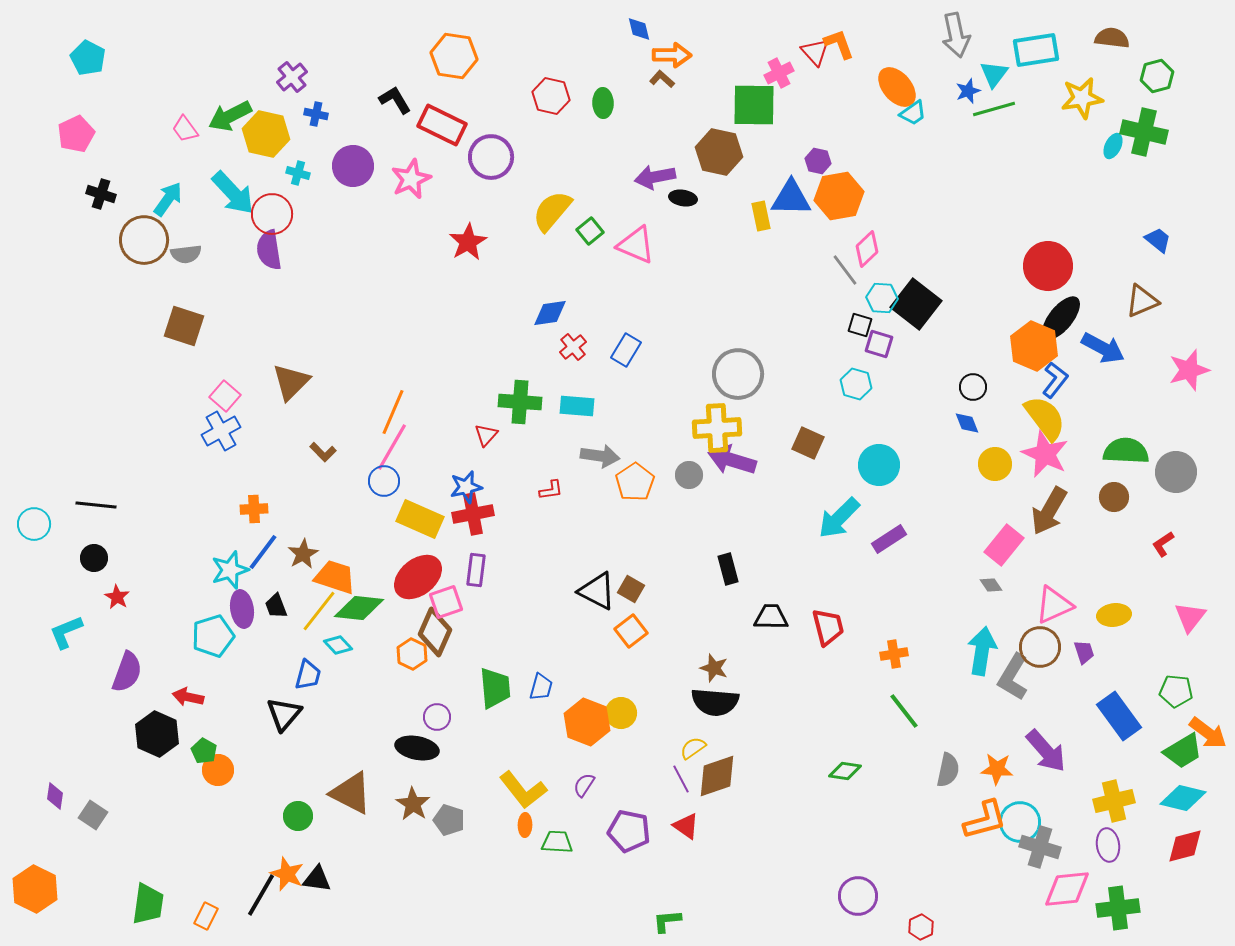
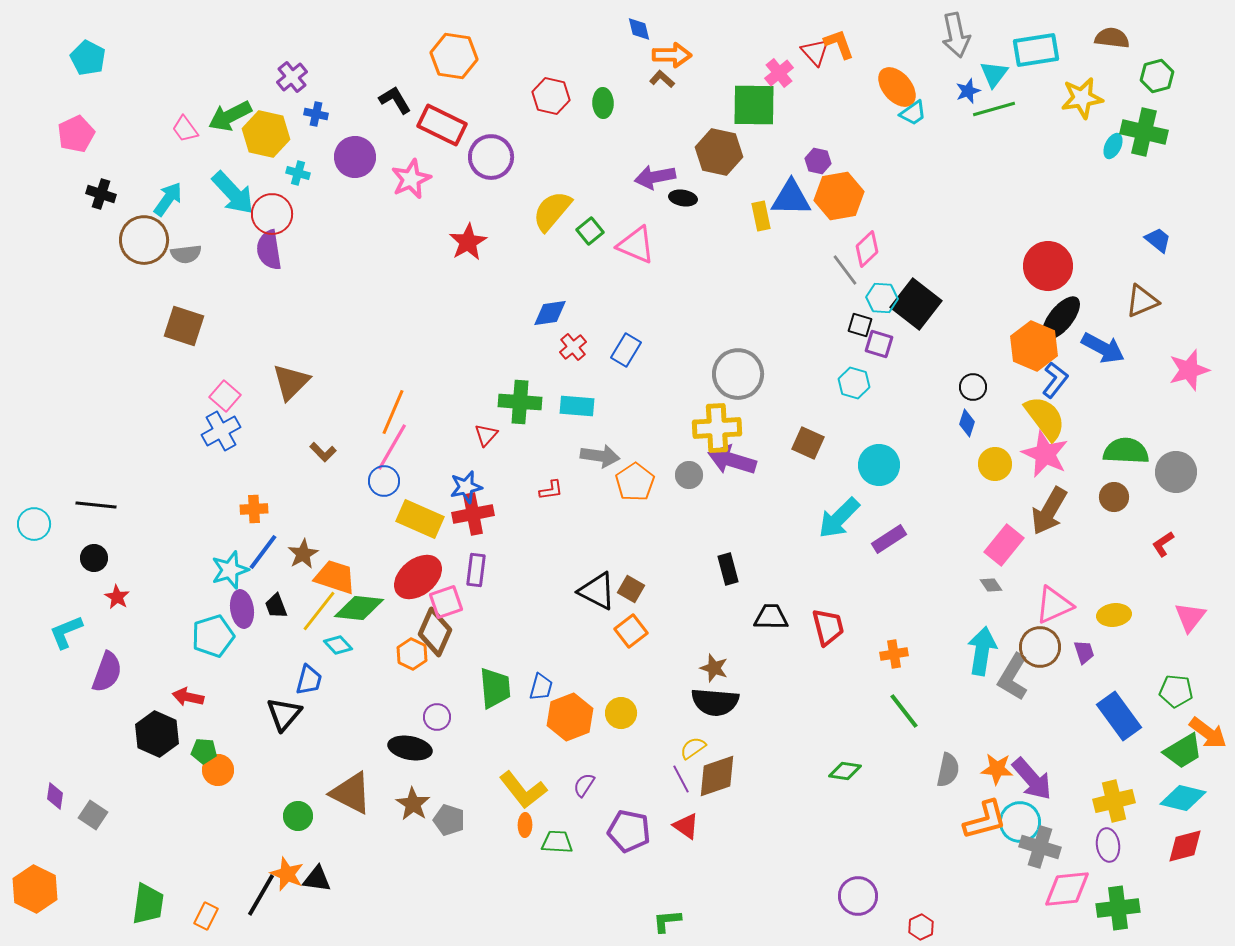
pink cross at (779, 73): rotated 12 degrees counterclockwise
purple circle at (353, 166): moved 2 px right, 9 px up
cyan hexagon at (856, 384): moved 2 px left, 1 px up
blue diamond at (967, 423): rotated 40 degrees clockwise
purple semicircle at (127, 672): moved 20 px left
blue trapezoid at (308, 675): moved 1 px right, 5 px down
orange hexagon at (587, 722): moved 17 px left, 5 px up; rotated 18 degrees clockwise
black ellipse at (417, 748): moved 7 px left
green pentagon at (204, 751): rotated 25 degrees counterclockwise
purple arrow at (1046, 751): moved 14 px left, 28 px down
